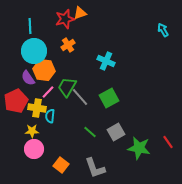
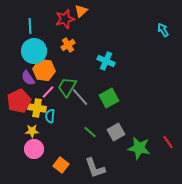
orange triangle: moved 1 px right, 2 px up; rotated 24 degrees counterclockwise
red pentagon: moved 3 px right
